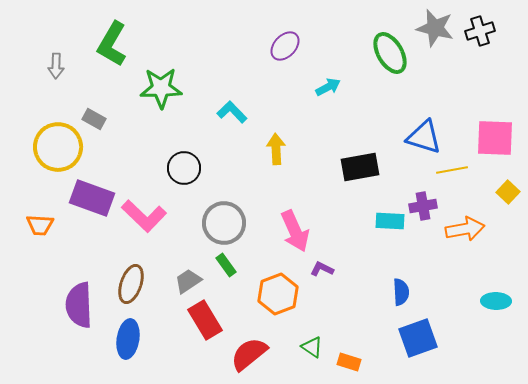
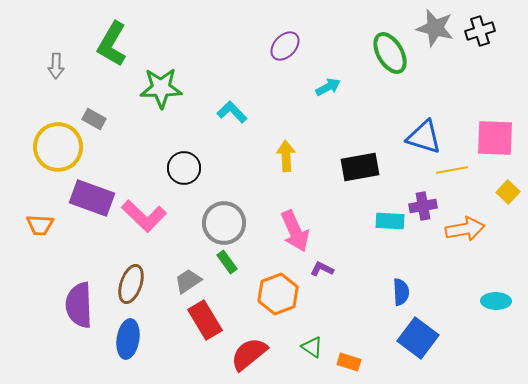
yellow arrow: moved 10 px right, 7 px down
green rectangle: moved 1 px right, 3 px up
blue square: rotated 33 degrees counterclockwise
